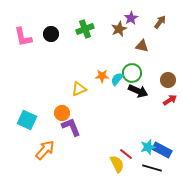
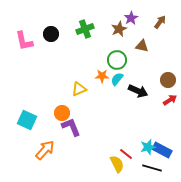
pink L-shape: moved 1 px right, 4 px down
green circle: moved 15 px left, 13 px up
